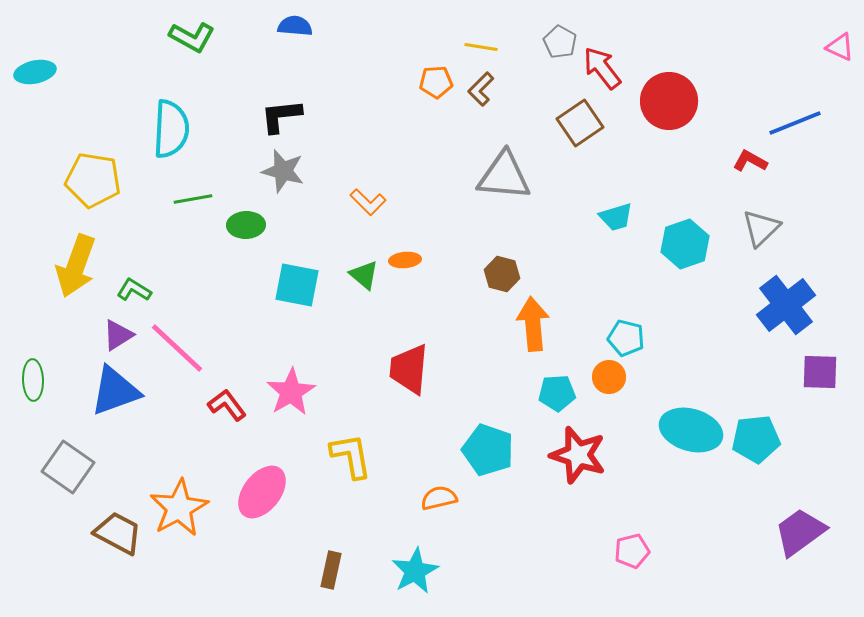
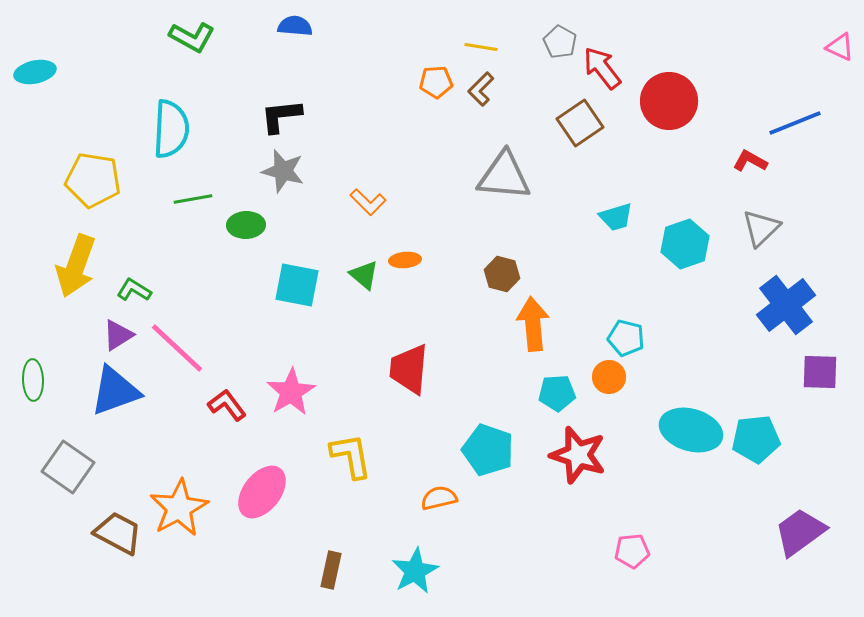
pink pentagon at (632, 551): rotated 8 degrees clockwise
